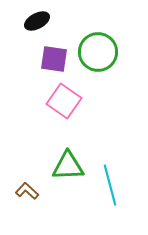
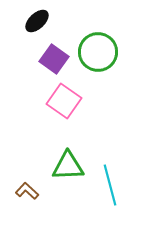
black ellipse: rotated 15 degrees counterclockwise
purple square: rotated 28 degrees clockwise
